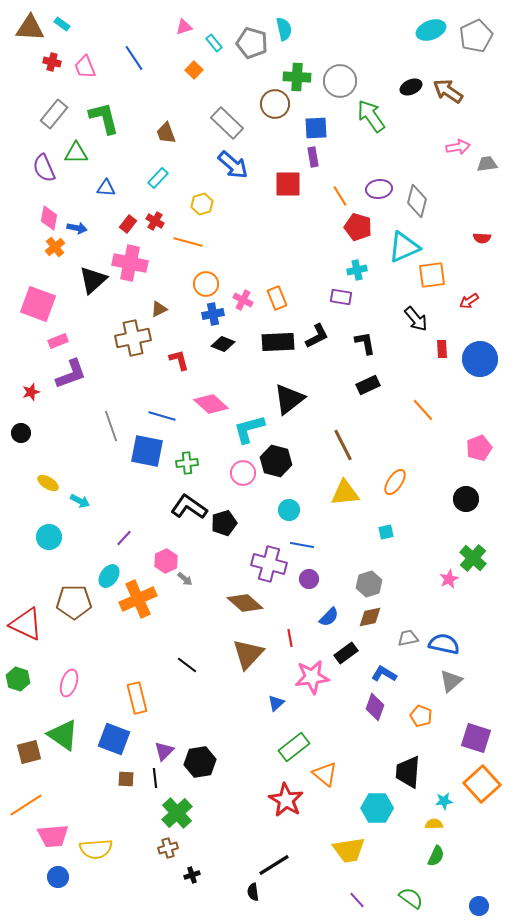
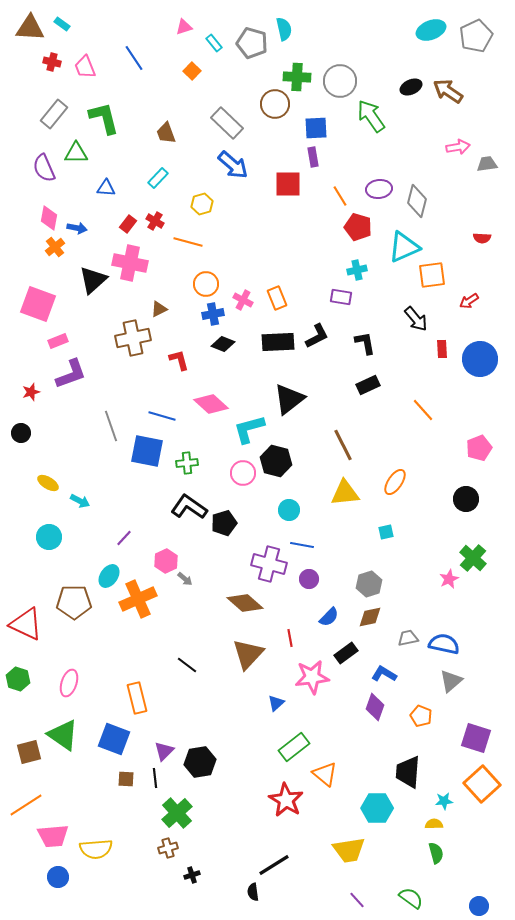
orange square at (194, 70): moved 2 px left, 1 px down
green semicircle at (436, 856): moved 3 px up; rotated 40 degrees counterclockwise
